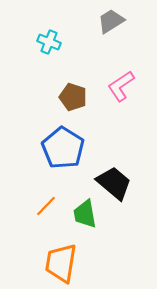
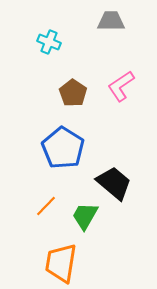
gray trapezoid: rotated 32 degrees clockwise
brown pentagon: moved 4 px up; rotated 16 degrees clockwise
green trapezoid: moved 2 px down; rotated 40 degrees clockwise
